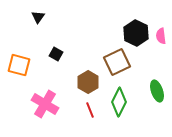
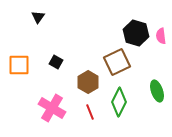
black hexagon: rotated 10 degrees counterclockwise
black square: moved 8 px down
orange square: rotated 15 degrees counterclockwise
pink cross: moved 7 px right, 4 px down
red line: moved 2 px down
